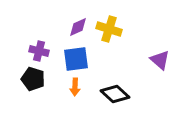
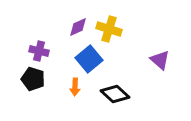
blue square: moved 13 px right; rotated 32 degrees counterclockwise
